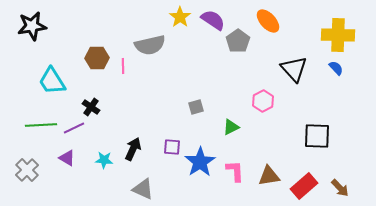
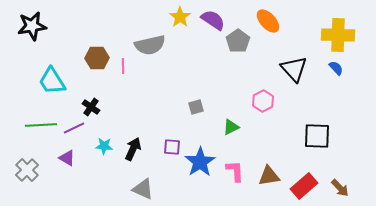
cyan star: moved 14 px up
